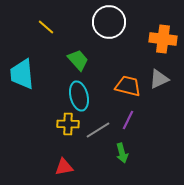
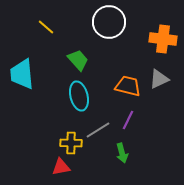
yellow cross: moved 3 px right, 19 px down
red triangle: moved 3 px left
